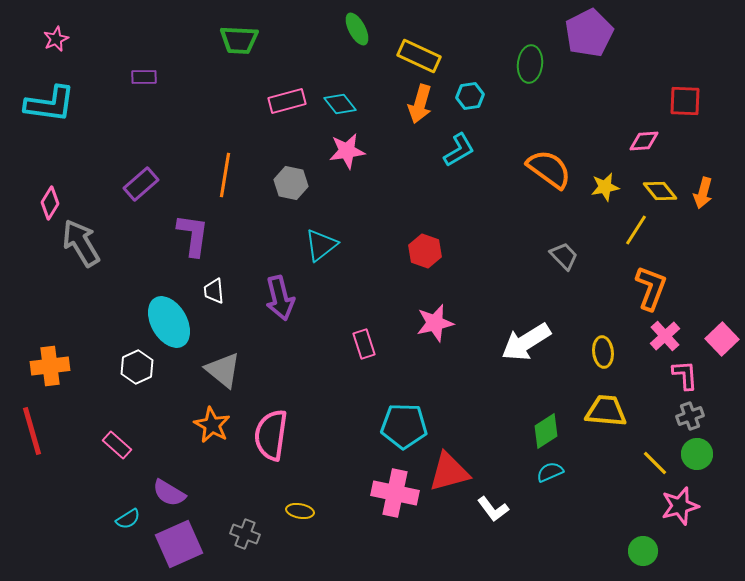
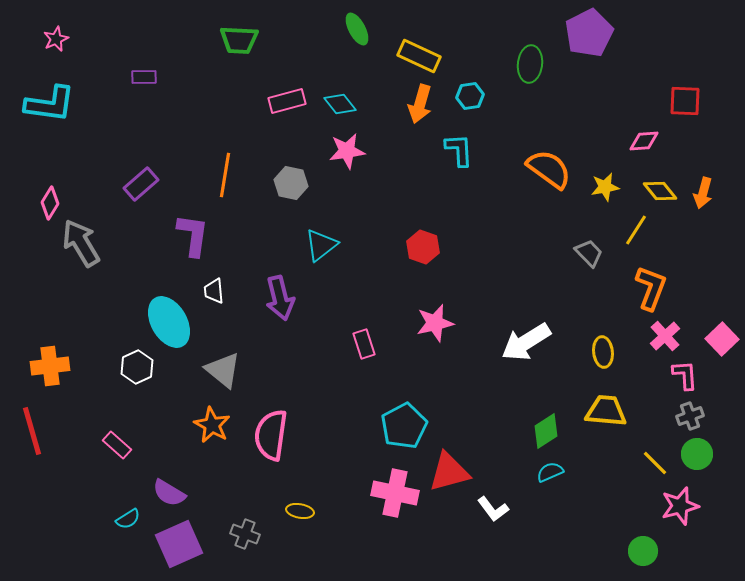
cyan L-shape at (459, 150): rotated 63 degrees counterclockwise
red hexagon at (425, 251): moved 2 px left, 4 px up
gray trapezoid at (564, 256): moved 25 px right, 3 px up
cyan pentagon at (404, 426): rotated 30 degrees counterclockwise
